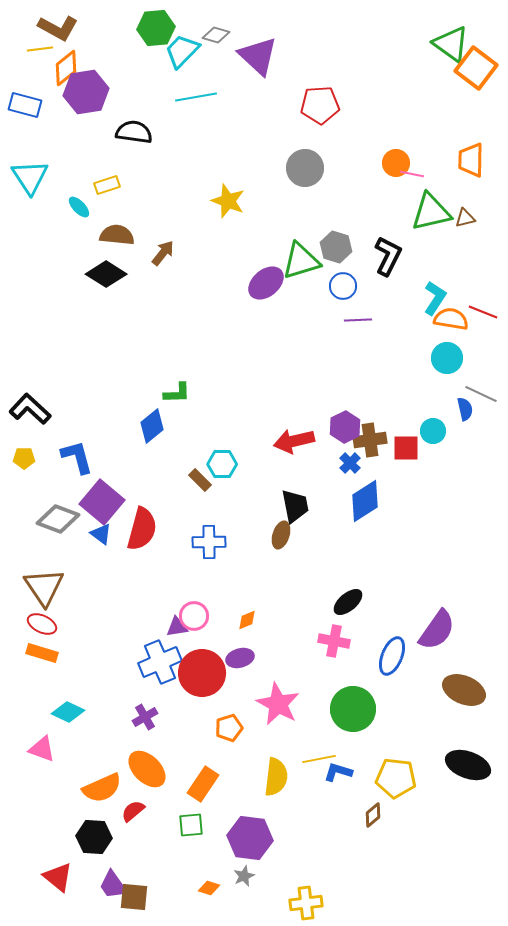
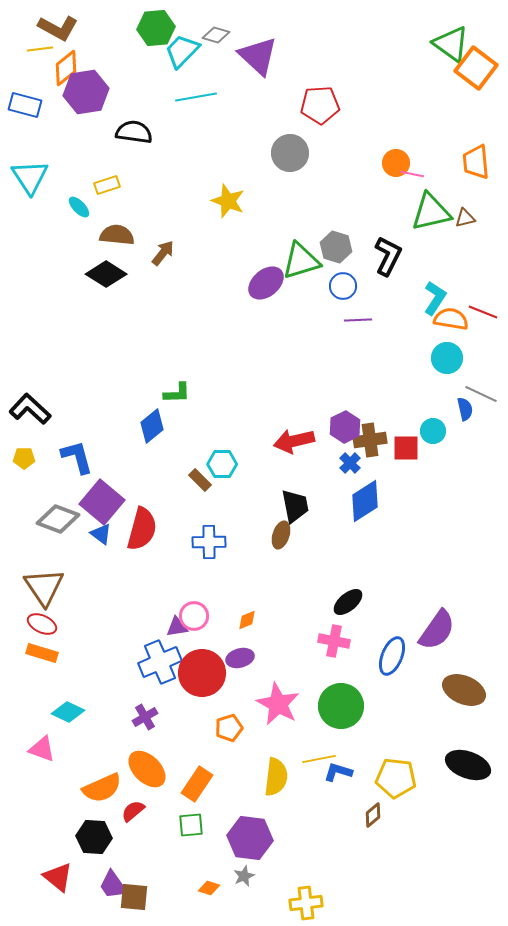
orange trapezoid at (471, 160): moved 5 px right, 2 px down; rotated 6 degrees counterclockwise
gray circle at (305, 168): moved 15 px left, 15 px up
green circle at (353, 709): moved 12 px left, 3 px up
orange rectangle at (203, 784): moved 6 px left
